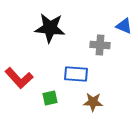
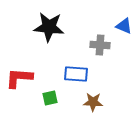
black star: moved 1 px left, 1 px up
red L-shape: rotated 136 degrees clockwise
